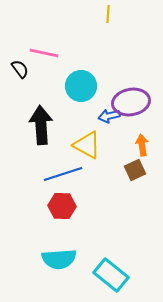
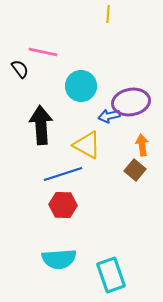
pink line: moved 1 px left, 1 px up
brown square: rotated 25 degrees counterclockwise
red hexagon: moved 1 px right, 1 px up
cyan rectangle: rotated 32 degrees clockwise
